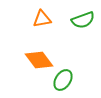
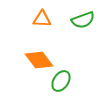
orange triangle: rotated 12 degrees clockwise
green ellipse: moved 2 px left, 1 px down
